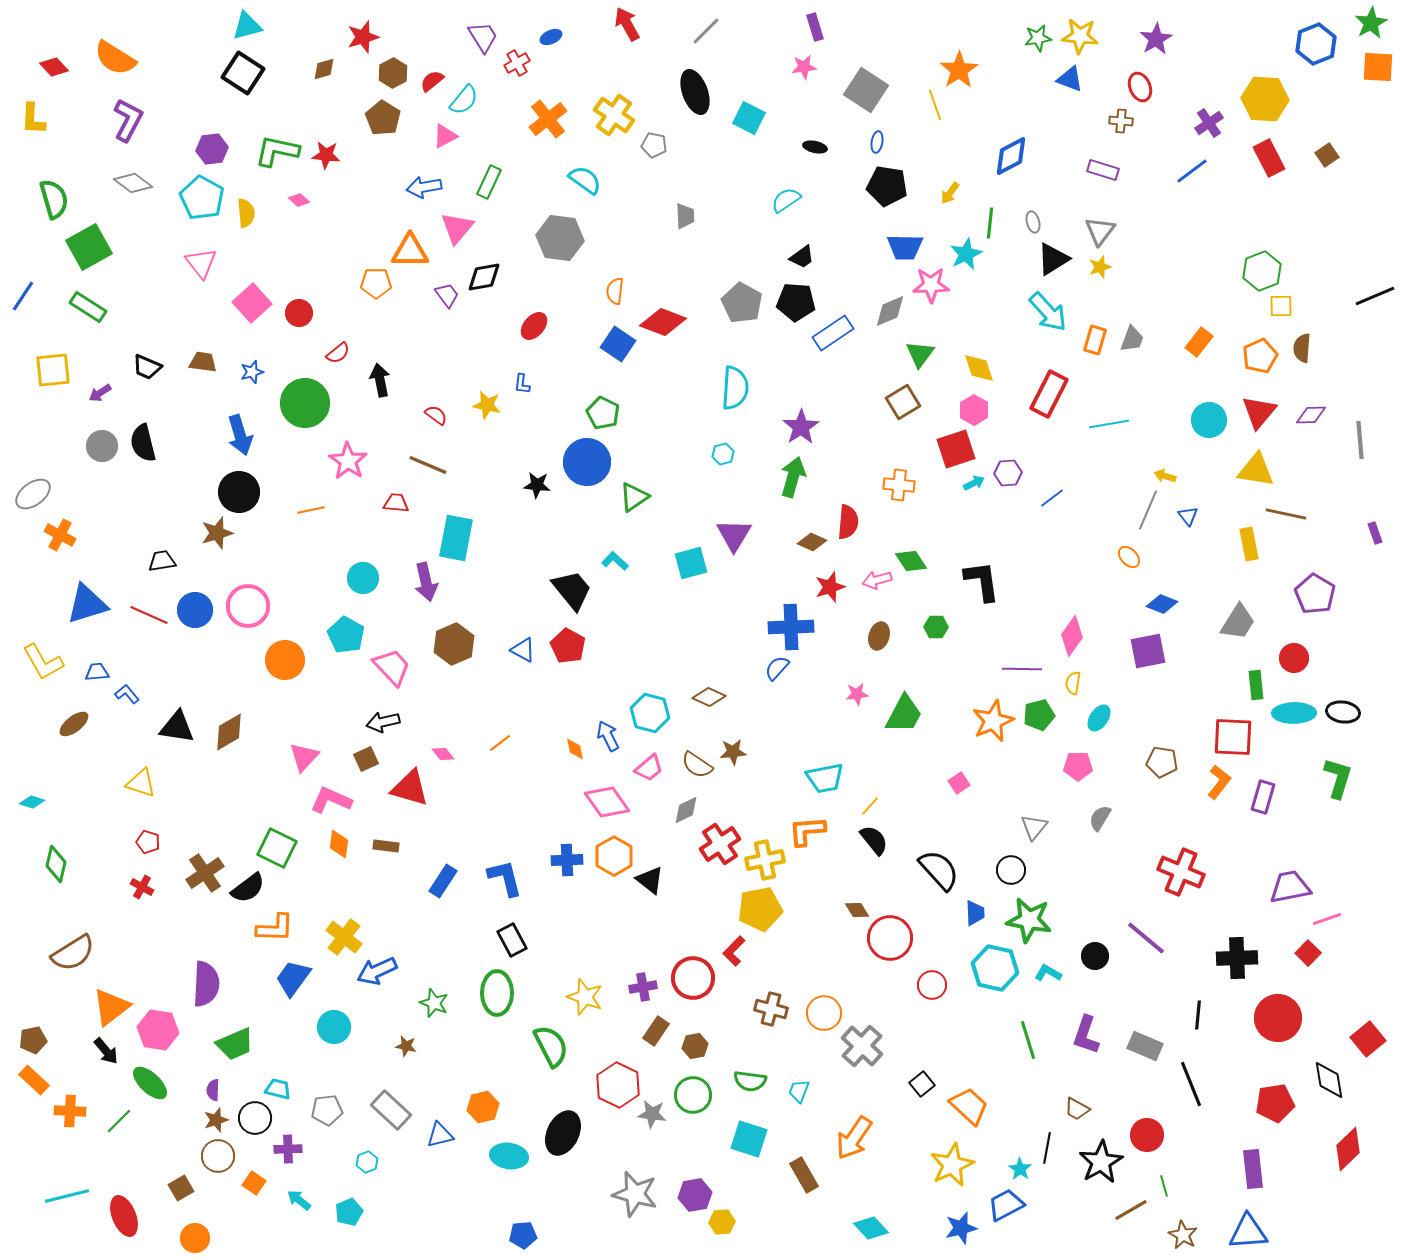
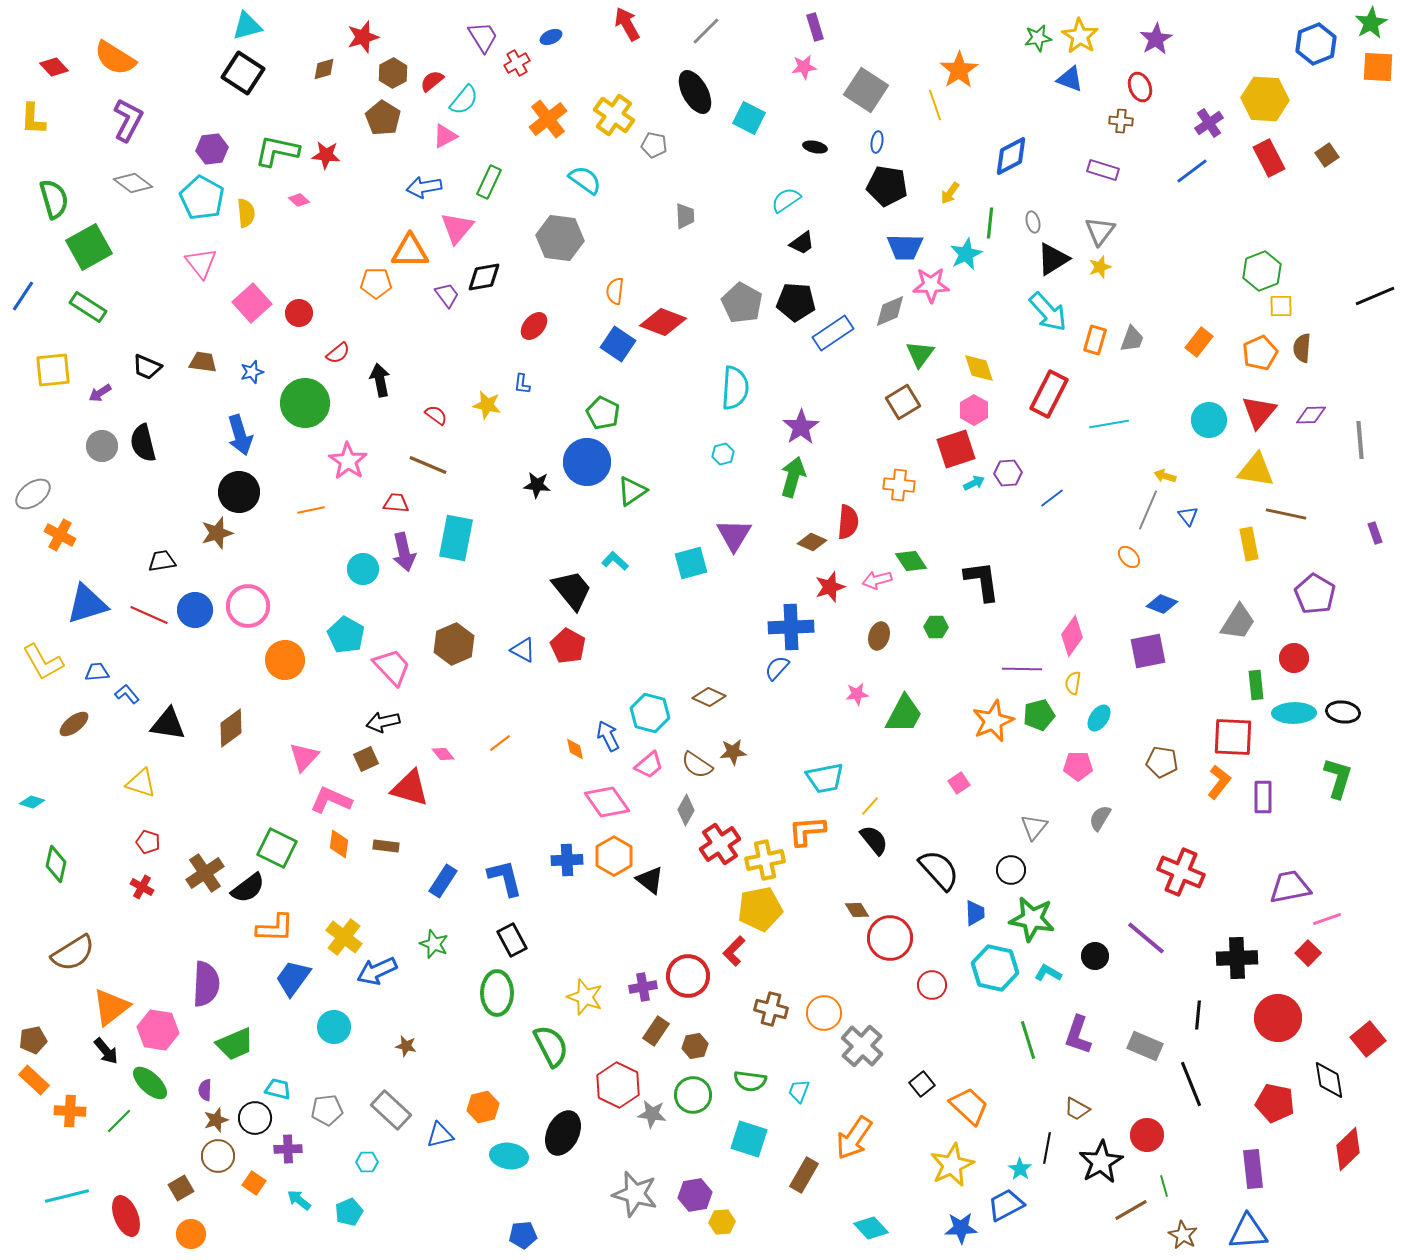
yellow star at (1080, 36): rotated 27 degrees clockwise
black ellipse at (695, 92): rotated 9 degrees counterclockwise
black trapezoid at (802, 257): moved 14 px up
orange pentagon at (1260, 356): moved 3 px up
green triangle at (634, 497): moved 2 px left, 6 px up
cyan circle at (363, 578): moved 9 px up
purple arrow at (426, 582): moved 22 px left, 30 px up
black triangle at (177, 727): moved 9 px left, 3 px up
brown diamond at (229, 732): moved 2 px right, 4 px up; rotated 6 degrees counterclockwise
pink trapezoid at (649, 768): moved 3 px up
purple rectangle at (1263, 797): rotated 16 degrees counterclockwise
gray diamond at (686, 810): rotated 36 degrees counterclockwise
green star at (1029, 920): moved 3 px right, 1 px up
red circle at (693, 978): moved 5 px left, 2 px up
green star at (434, 1003): moved 59 px up
purple L-shape at (1086, 1035): moved 8 px left
purple semicircle at (213, 1090): moved 8 px left
red pentagon at (1275, 1103): rotated 21 degrees clockwise
cyan hexagon at (367, 1162): rotated 20 degrees clockwise
brown rectangle at (804, 1175): rotated 60 degrees clockwise
red ellipse at (124, 1216): moved 2 px right
blue star at (961, 1228): rotated 12 degrees clockwise
orange circle at (195, 1238): moved 4 px left, 4 px up
